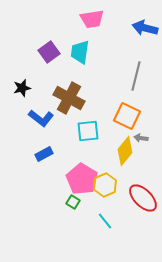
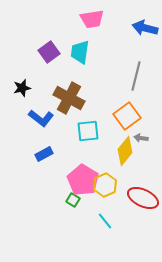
orange square: rotated 28 degrees clockwise
pink pentagon: moved 1 px right, 1 px down
red ellipse: rotated 20 degrees counterclockwise
green square: moved 2 px up
